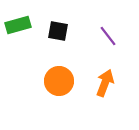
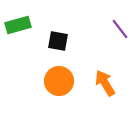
black square: moved 10 px down
purple line: moved 12 px right, 7 px up
orange arrow: rotated 52 degrees counterclockwise
